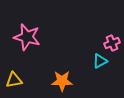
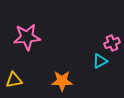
pink star: rotated 20 degrees counterclockwise
